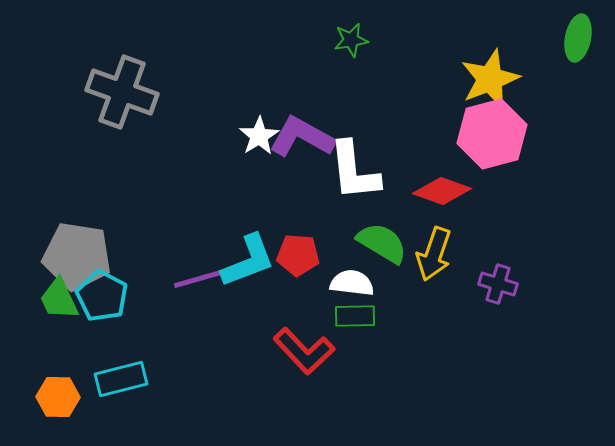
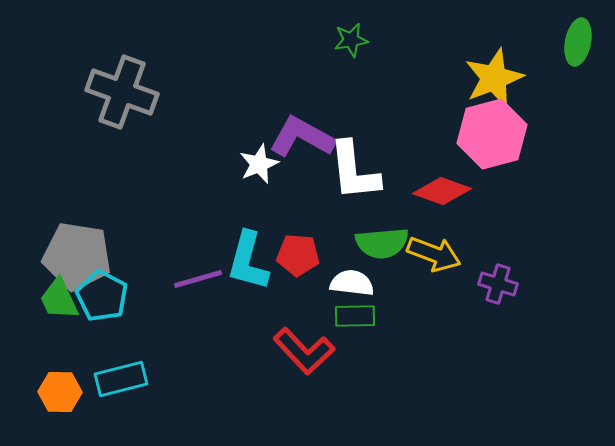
green ellipse: moved 4 px down
yellow star: moved 4 px right, 1 px up
white star: moved 28 px down; rotated 9 degrees clockwise
green semicircle: rotated 144 degrees clockwise
yellow arrow: rotated 88 degrees counterclockwise
cyan L-shape: rotated 126 degrees clockwise
orange hexagon: moved 2 px right, 5 px up
